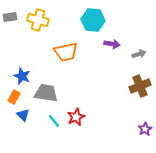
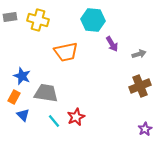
purple arrow: rotated 49 degrees clockwise
